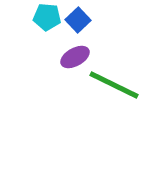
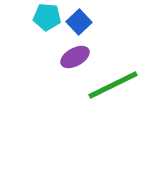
blue square: moved 1 px right, 2 px down
green line: moved 1 px left; rotated 52 degrees counterclockwise
